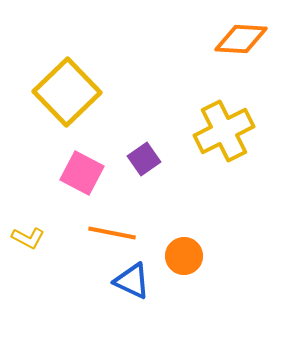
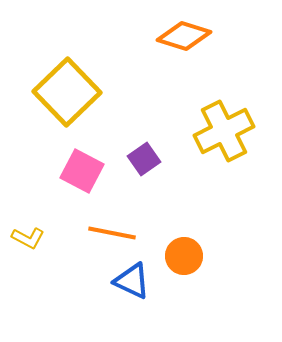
orange diamond: moved 57 px left, 3 px up; rotated 14 degrees clockwise
pink square: moved 2 px up
